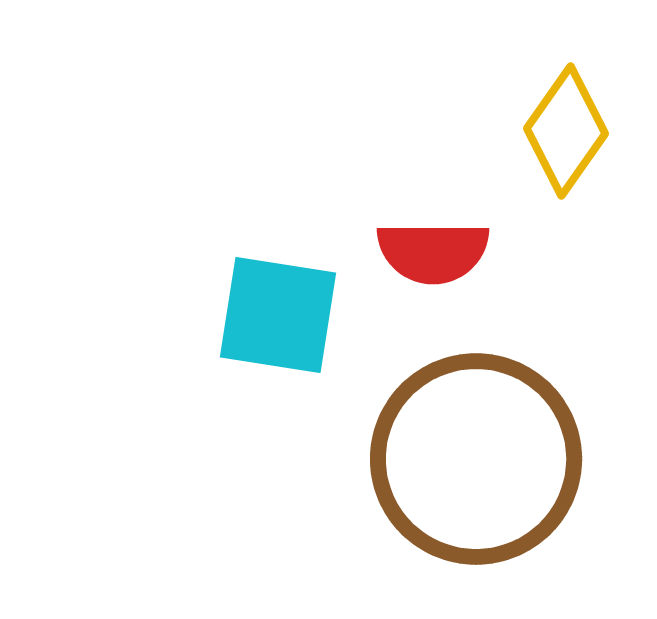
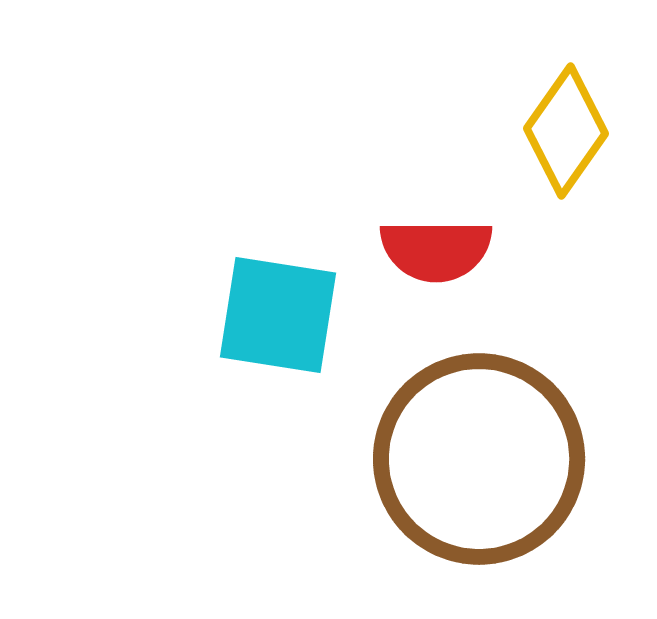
red semicircle: moved 3 px right, 2 px up
brown circle: moved 3 px right
